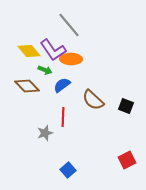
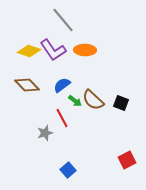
gray line: moved 6 px left, 5 px up
yellow diamond: rotated 30 degrees counterclockwise
orange ellipse: moved 14 px right, 9 px up
green arrow: moved 30 px right, 31 px down; rotated 16 degrees clockwise
brown diamond: moved 1 px up
black square: moved 5 px left, 3 px up
red line: moved 1 px left, 1 px down; rotated 30 degrees counterclockwise
